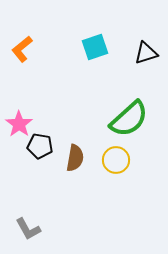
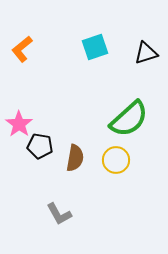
gray L-shape: moved 31 px right, 15 px up
